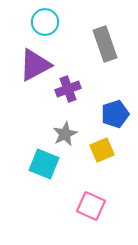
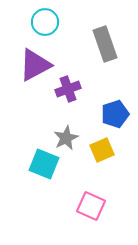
gray star: moved 1 px right, 4 px down
